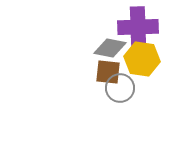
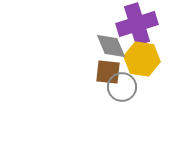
purple cross: moved 1 px left, 3 px up; rotated 15 degrees counterclockwise
gray diamond: moved 1 px right, 2 px up; rotated 56 degrees clockwise
gray circle: moved 2 px right, 1 px up
